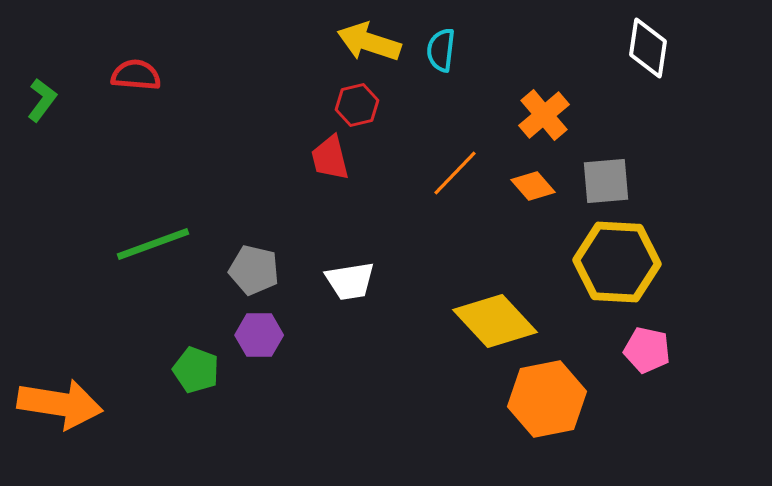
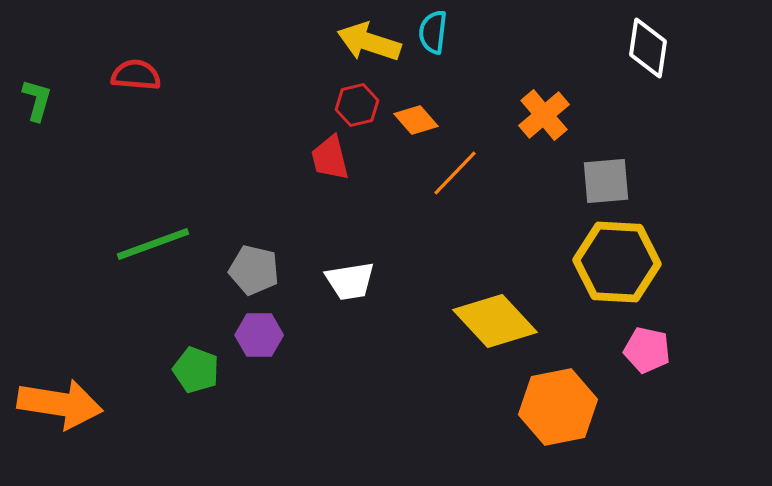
cyan semicircle: moved 8 px left, 18 px up
green L-shape: moved 5 px left; rotated 21 degrees counterclockwise
orange diamond: moved 117 px left, 66 px up
orange hexagon: moved 11 px right, 8 px down
